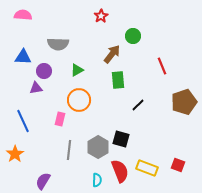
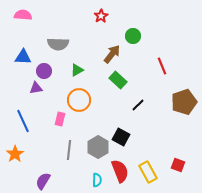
green rectangle: rotated 42 degrees counterclockwise
black square: moved 2 px up; rotated 12 degrees clockwise
yellow rectangle: moved 1 px right, 4 px down; rotated 40 degrees clockwise
